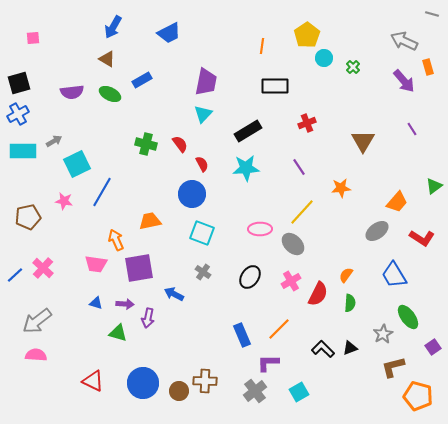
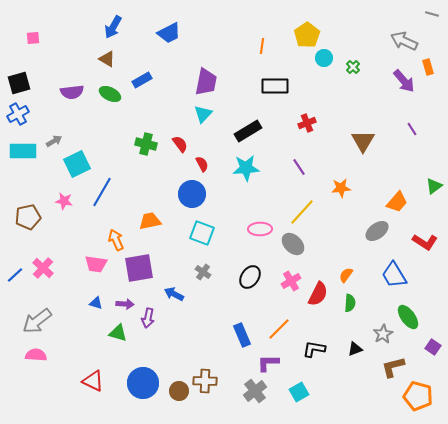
red L-shape at (422, 238): moved 3 px right, 4 px down
purple square at (433, 347): rotated 21 degrees counterclockwise
black triangle at (350, 348): moved 5 px right, 1 px down
black L-shape at (323, 349): moved 9 px left; rotated 35 degrees counterclockwise
